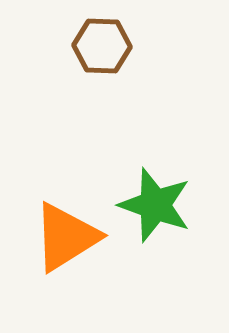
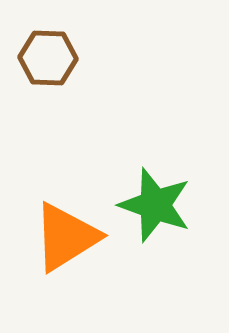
brown hexagon: moved 54 px left, 12 px down
